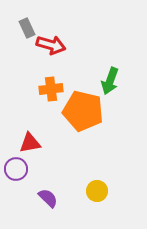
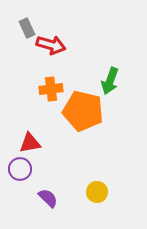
purple circle: moved 4 px right
yellow circle: moved 1 px down
